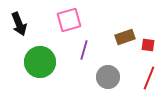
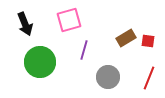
black arrow: moved 6 px right
brown rectangle: moved 1 px right, 1 px down; rotated 12 degrees counterclockwise
red square: moved 4 px up
